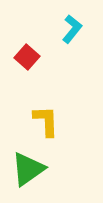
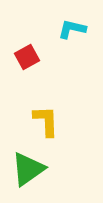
cyan L-shape: rotated 116 degrees counterclockwise
red square: rotated 20 degrees clockwise
